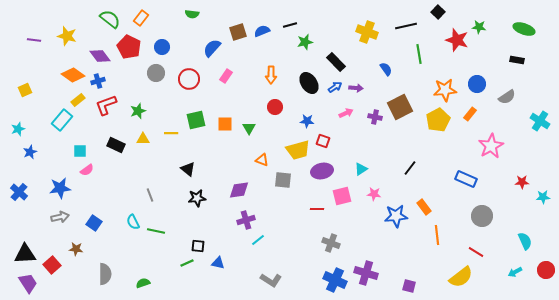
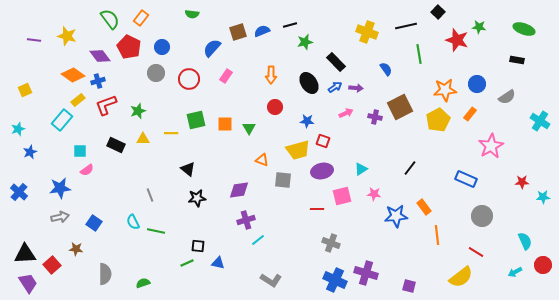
green semicircle at (110, 19): rotated 15 degrees clockwise
red circle at (546, 270): moved 3 px left, 5 px up
